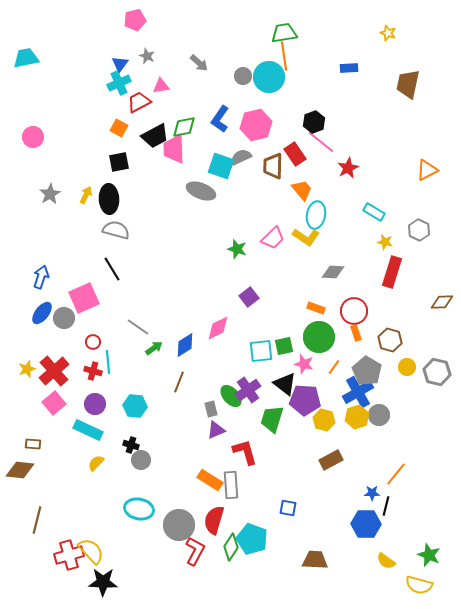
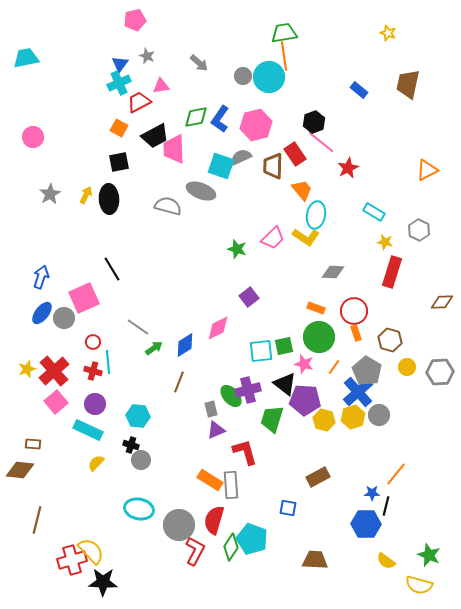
blue rectangle at (349, 68): moved 10 px right, 22 px down; rotated 42 degrees clockwise
green diamond at (184, 127): moved 12 px right, 10 px up
gray semicircle at (116, 230): moved 52 px right, 24 px up
gray hexagon at (437, 372): moved 3 px right; rotated 16 degrees counterclockwise
purple cross at (248, 390): rotated 20 degrees clockwise
blue cross at (358, 392): rotated 12 degrees counterclockwise
pink square at (54, 403): moved 2 px right, 1 px up
cyan hexagon at (135, 406): moved 3 px right, 10 px down
yellow hexagon at (357, 417): moved 4 px left
brown rectangle at (331, 460): moved 13 px left, 17 px down
red cross at (69, 555): moved 3 px right, 5 px down
